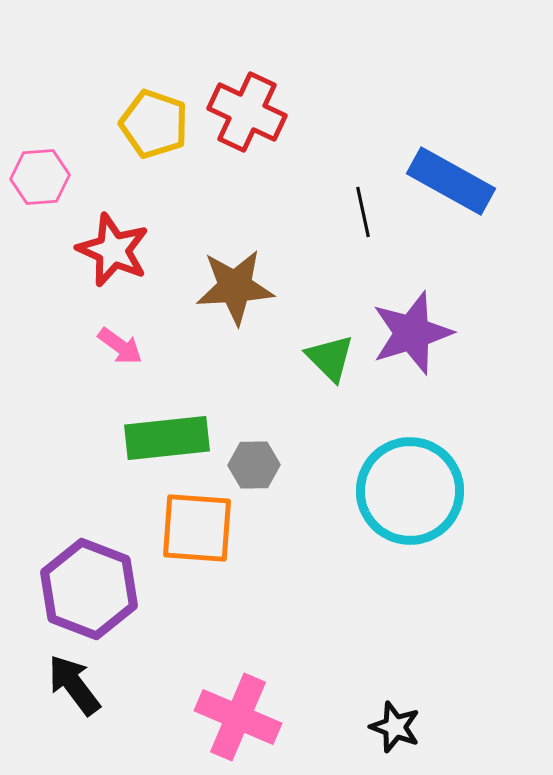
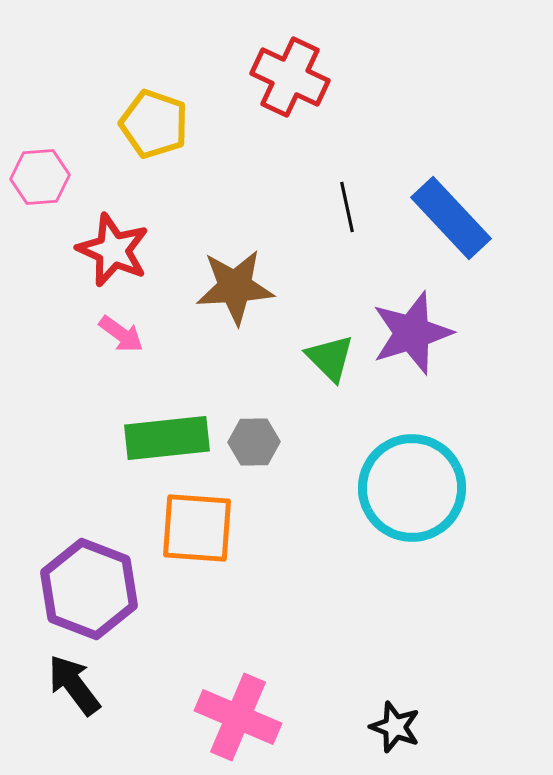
red cross: moved 43 px right, 35 px up
blue rectangle: moved 37 px down; rotated 18 degrees clockwise
black line: moved 16 px left, 5 px up
pink arrow: moved 1 px right, 12 px up
gray hexagon: moved 23 px up
cyan circle: moved 2 px right, 3 px up
